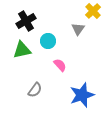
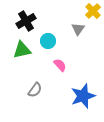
blue star: moved 1 px right, 1 px down
